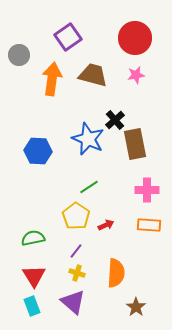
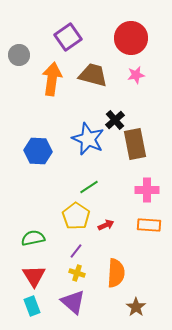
red circle: moved 4 px left
